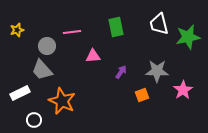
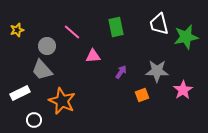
pink line: rotated 48 degrees clockwise
green star: moved 2 px left
